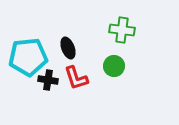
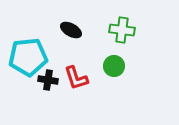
black ellipse: moved 3 px right, 18 px up; rotated 40 degrees counterclockwise
